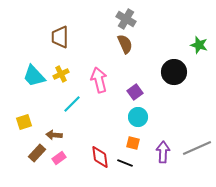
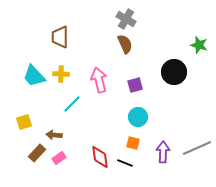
yellow cross: rotated 28 degrees clockwise
purple square: moved 7 px up; rotated 21 degrees clockwise
